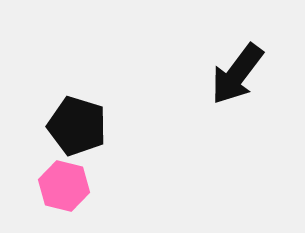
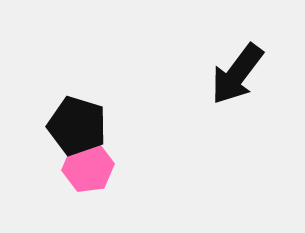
pink hexagon: moved 24 px right, 19 px up; rotated 21 degrees counterclockwise
